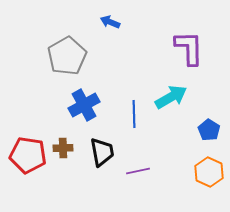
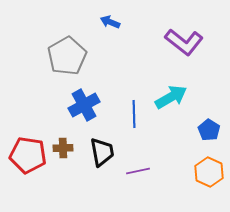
purple L-shape: moved 5 px left, 6 px up; rotated 129 degrees clockwise
